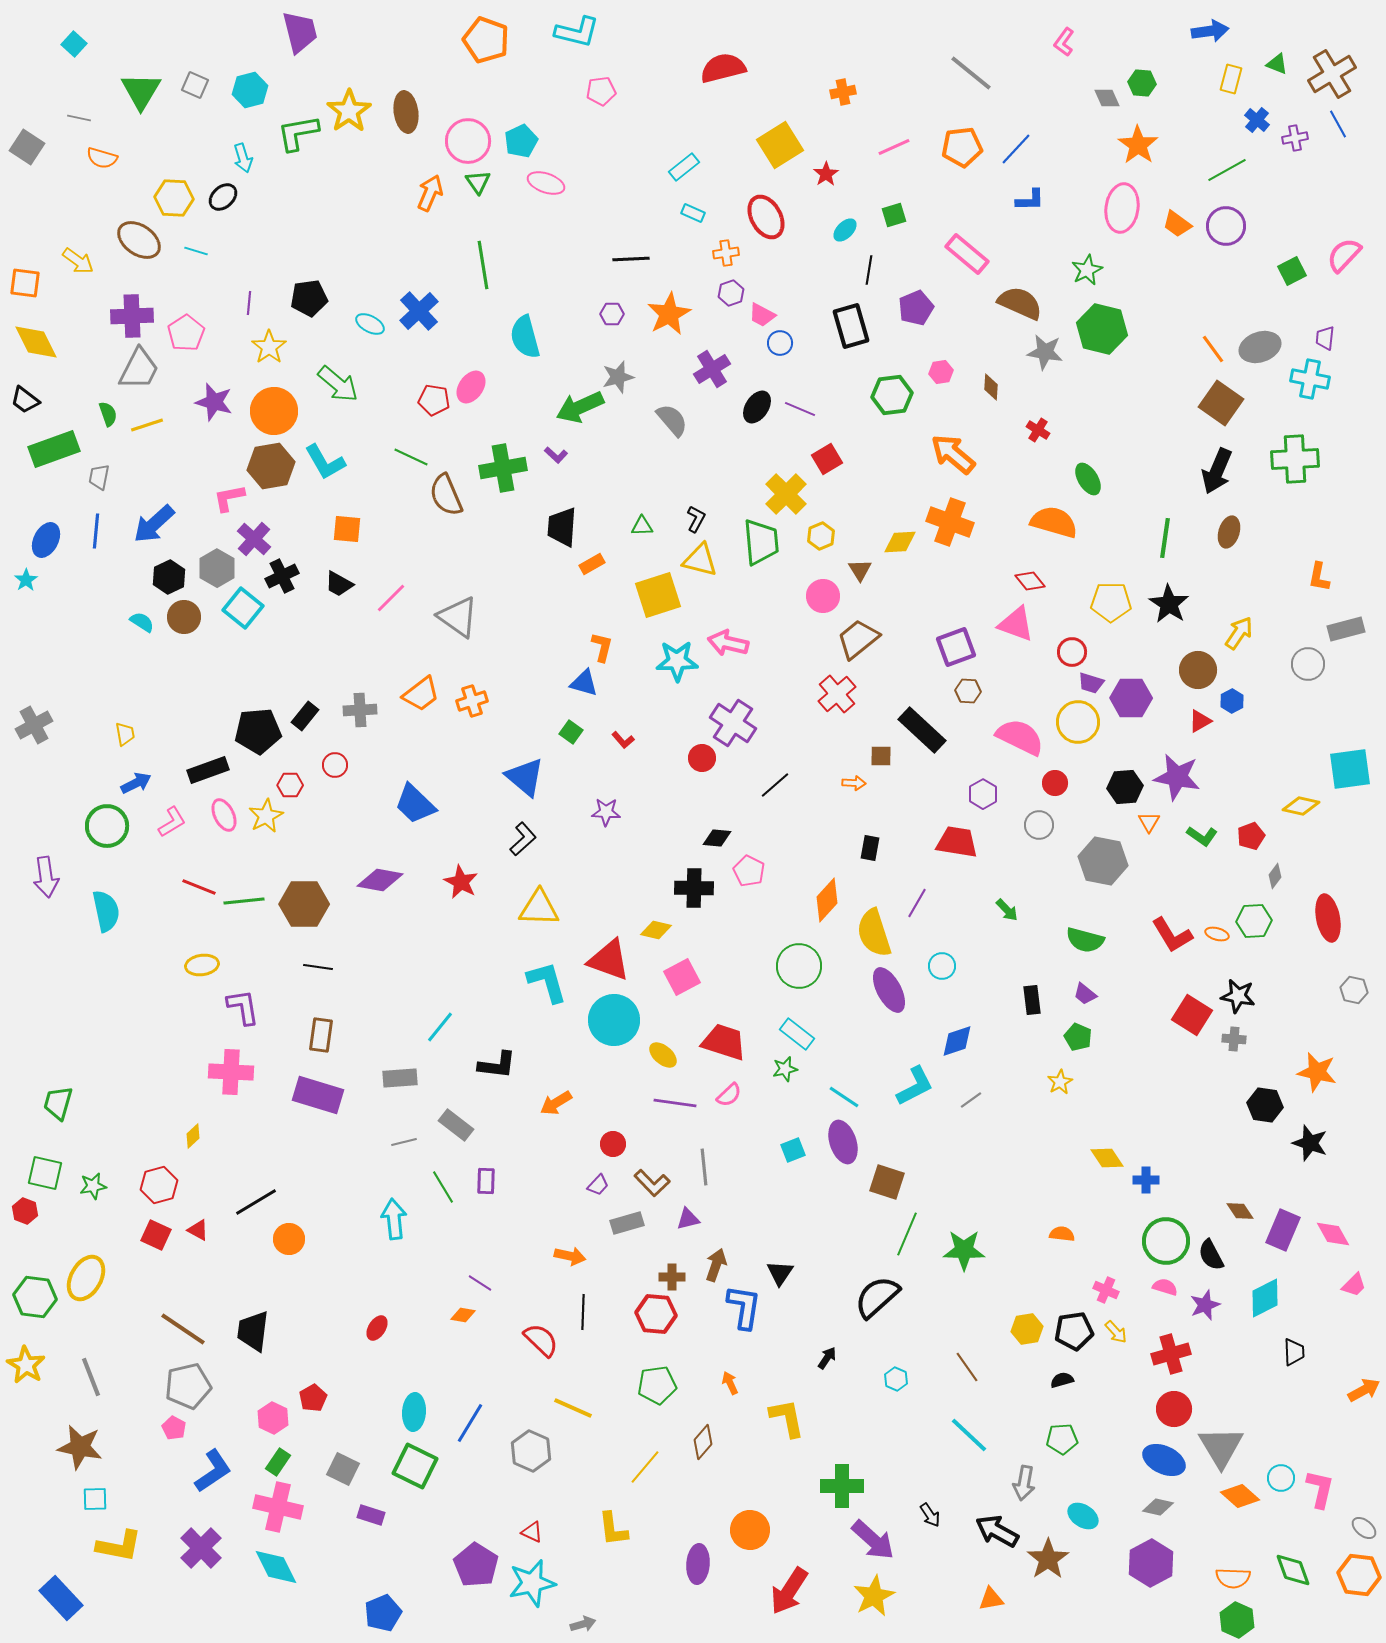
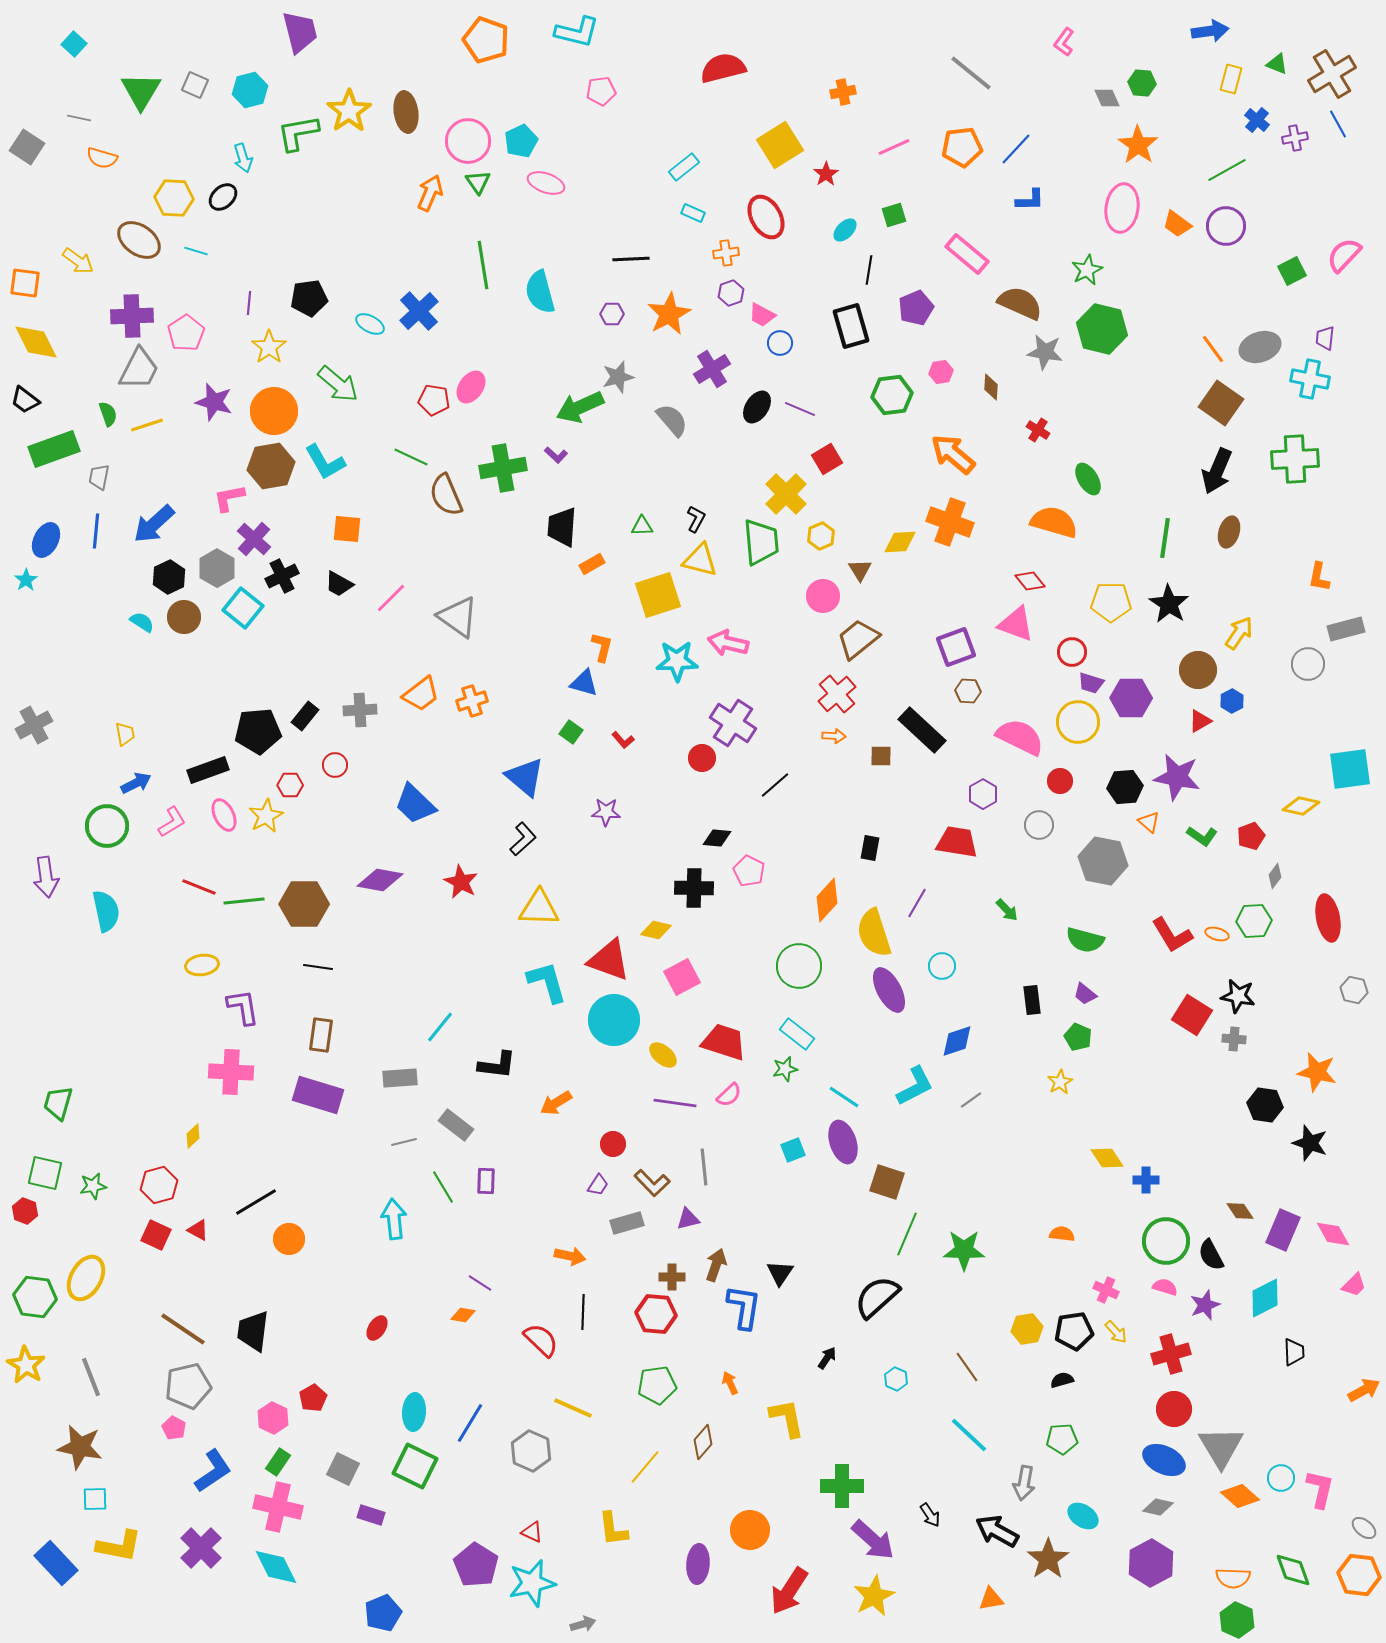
cyan semicircle at (525, 337): moved 15 px right, 45 px up
orange arrow at (854, 783): moved 20 px left, 47 px up
red circle at (1055, 783): moved 5 px right, 2 px up
orange triangle at (1149, 822): rotated 20 degrees counterclockwise
purple trapezoid at (598, 1185): rotated 10 degrees counterclockwise
blue rectangle at (61, 1598): moved 5 px left, 35 px up
